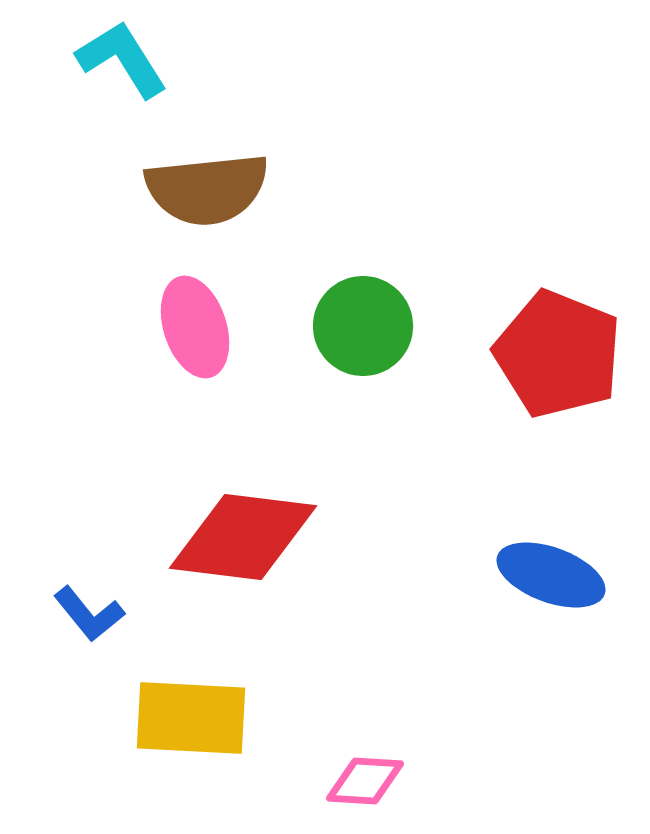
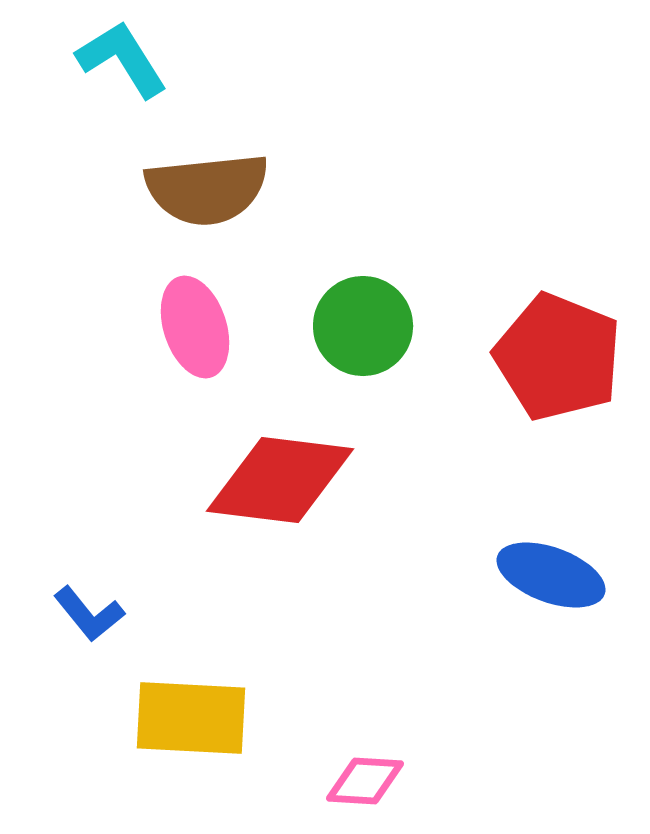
red pentagon: moved 3 px down
red diamond: moved 37 px right, 57 px up
